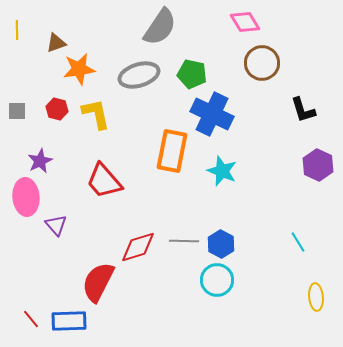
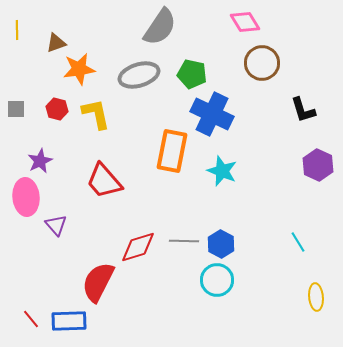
gray square: moved 1 px left, 2 px up
